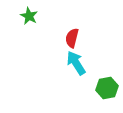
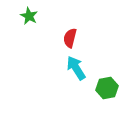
red semicircle: moved 2 px left
cyan arrow: moved 5 px down
